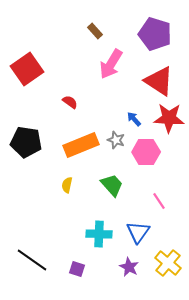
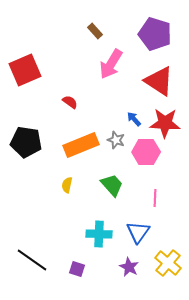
red square: moved 2 px left, 1 px down; rotated 12 degrees clockwise
red star: moved 4 px left, 5 px down
pink line: moved 4 px left, 3 px up; rotated 36 degrees clockwise
